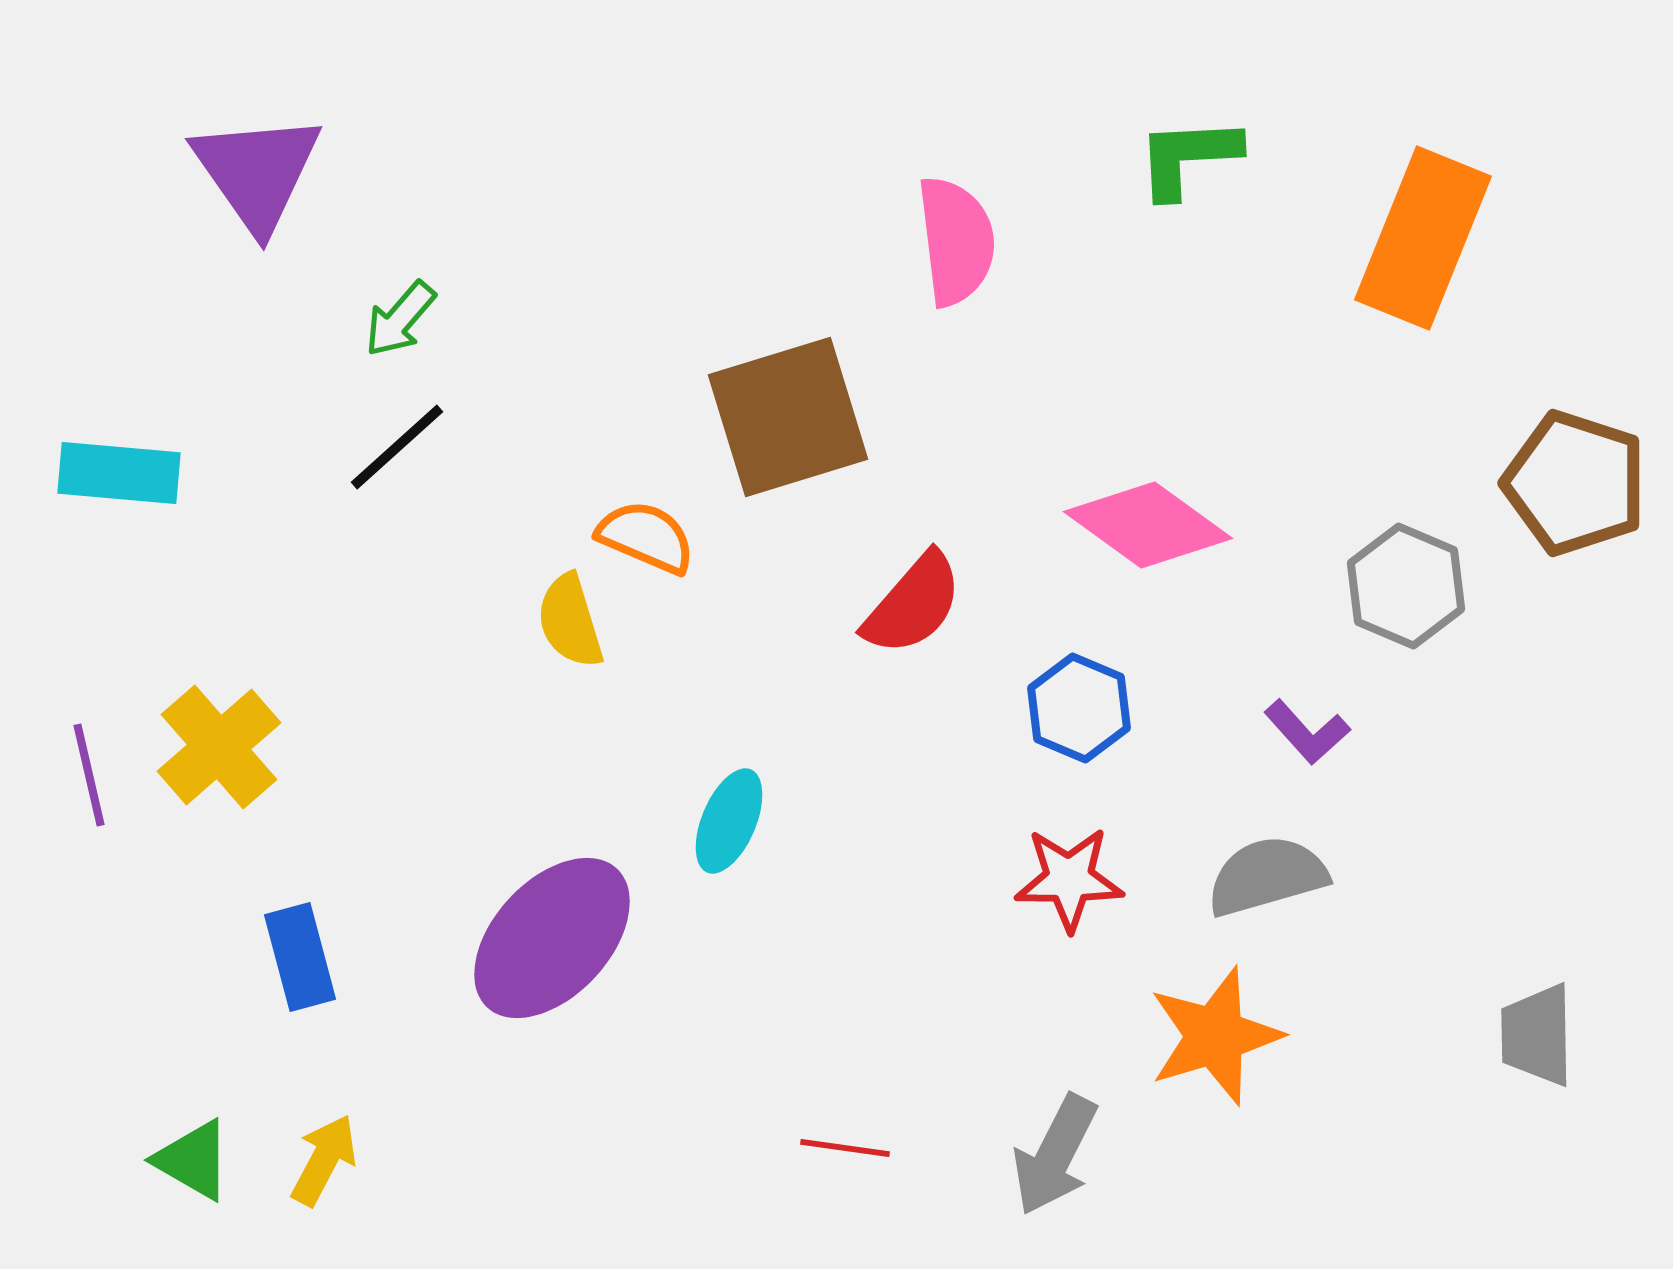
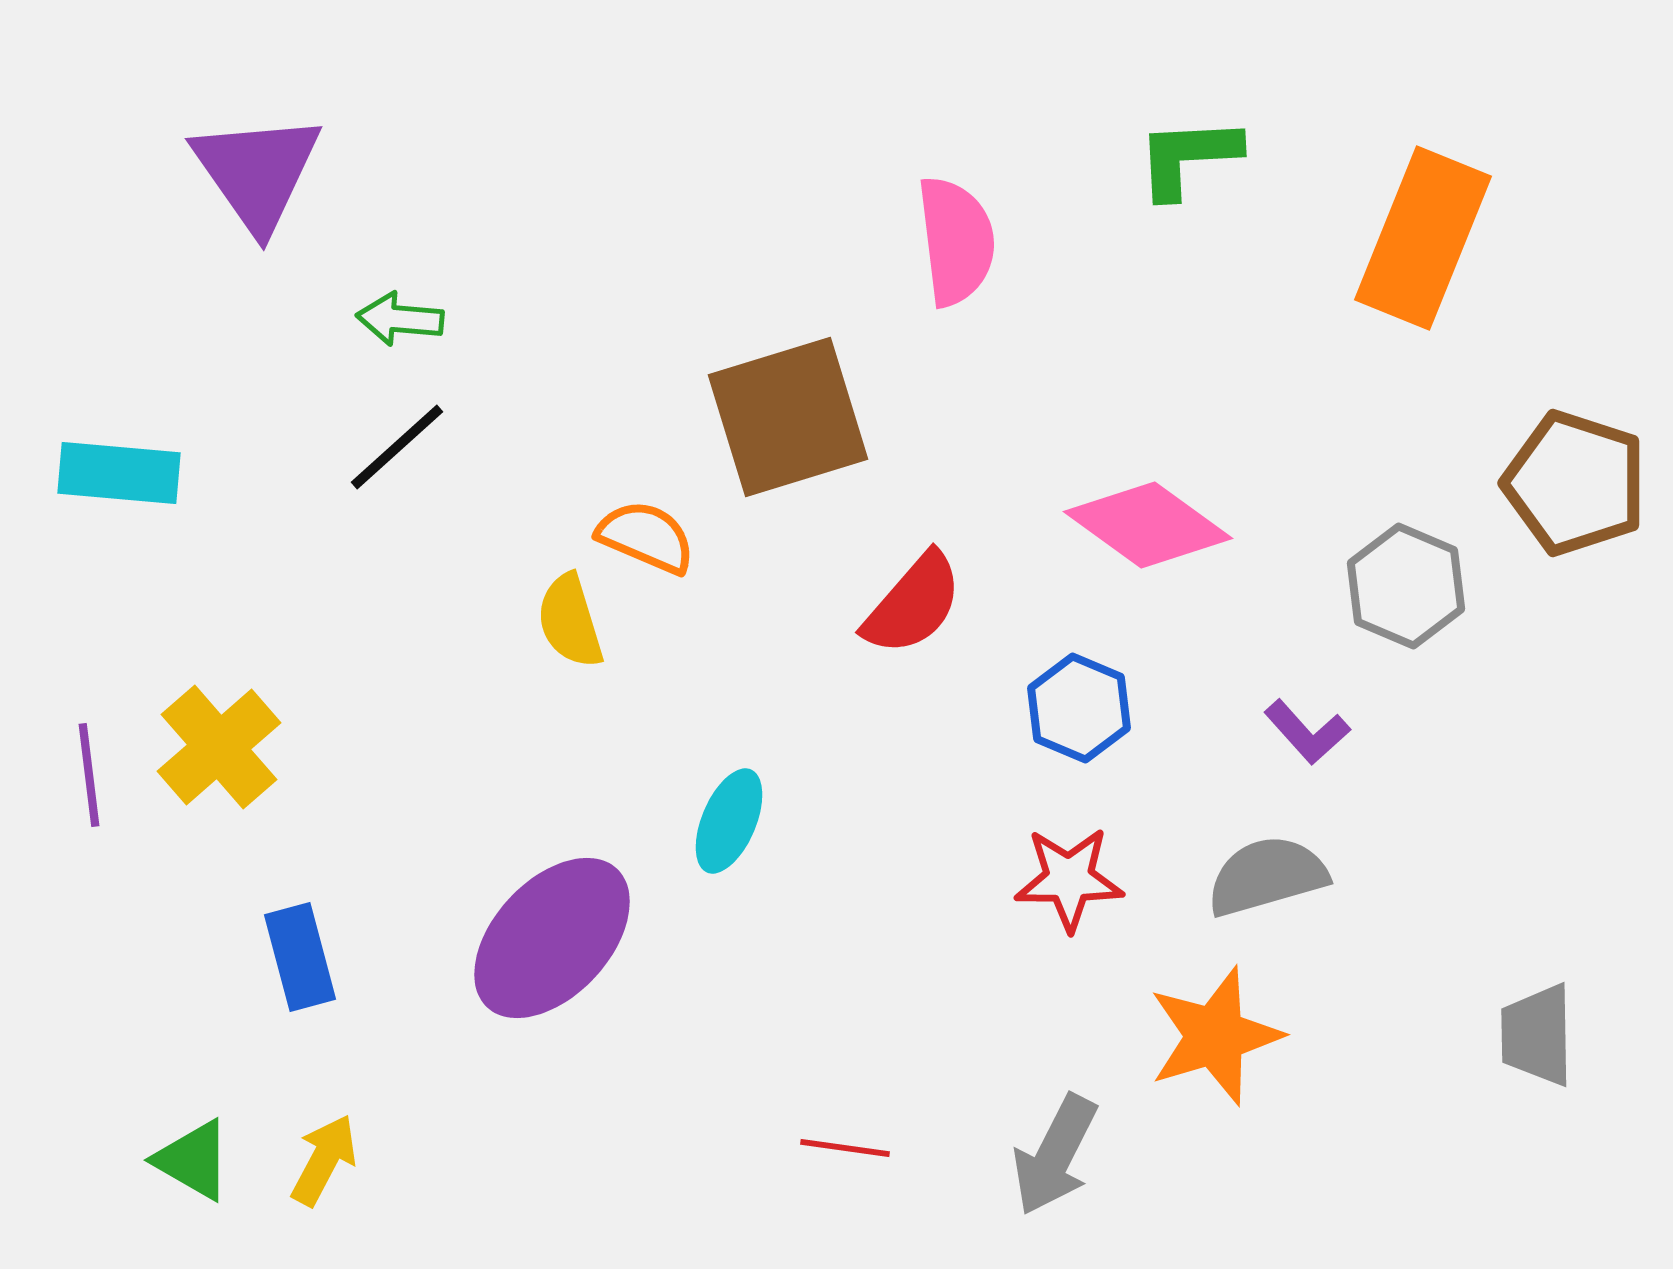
green arrow: rotated 54 degrees clockwise
purple line: rotated 6 degrees clockwise
